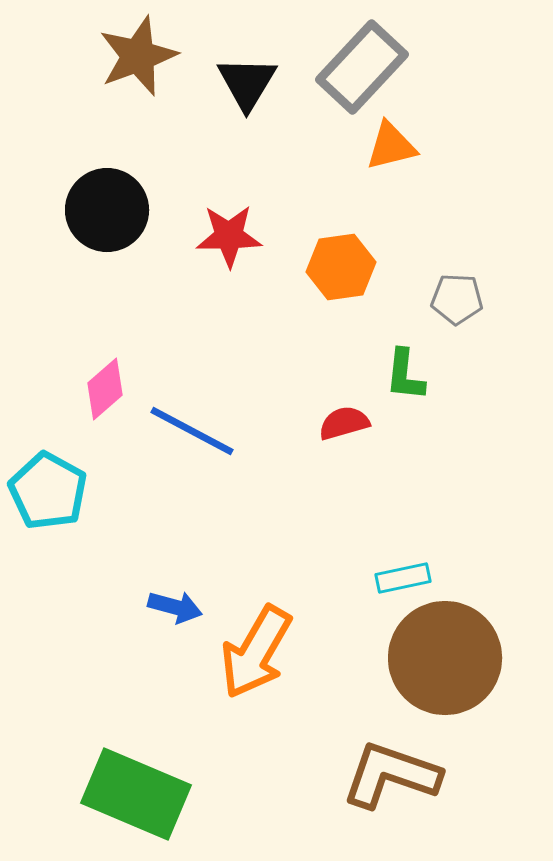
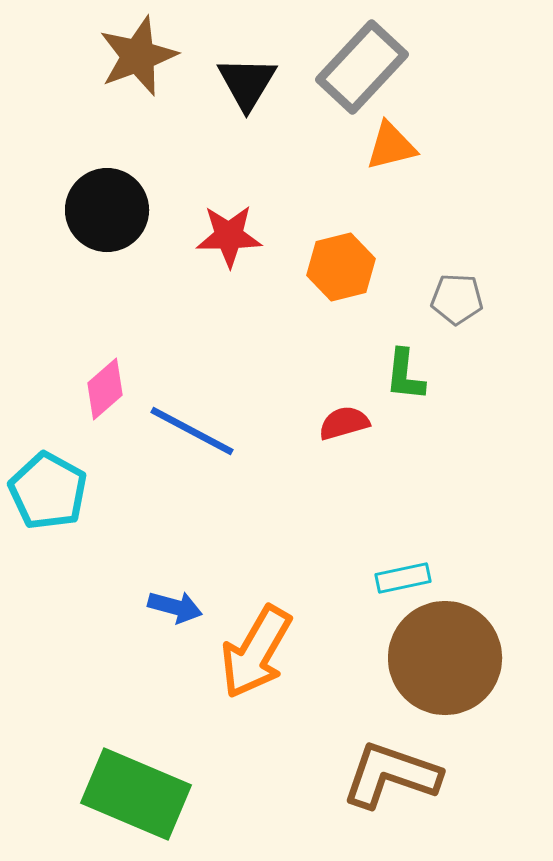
orange hexagon: rotated 6 degrees counterclockwise
